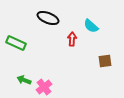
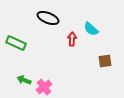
cyan semicircle: moved 3 px down
